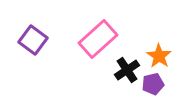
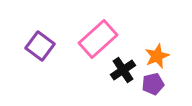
purple square: moved 7 px right, 6 px down
orange star: moved 2 px left; rotated 15 degrees clockwise
black cross: moved 4 px left
